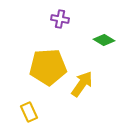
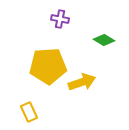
yellow pentagon: moved 1 px up
yellow arrow: moved 2 px up; rotated 36 degrees clockwise
